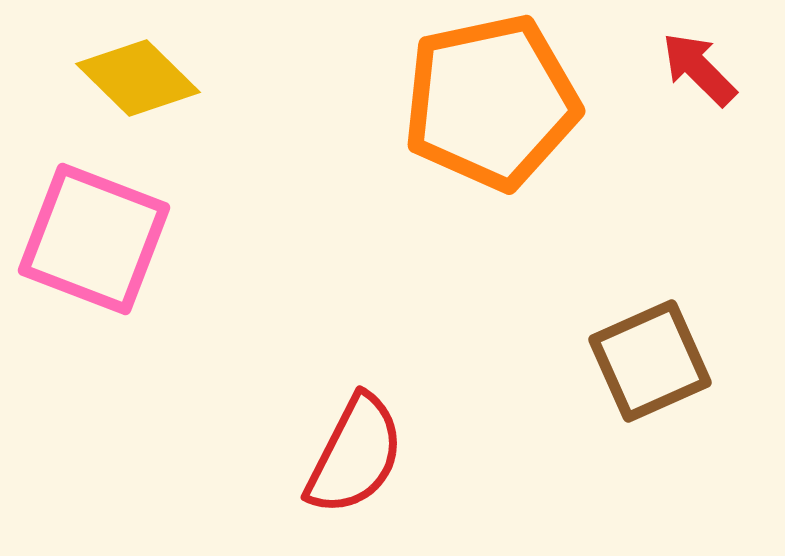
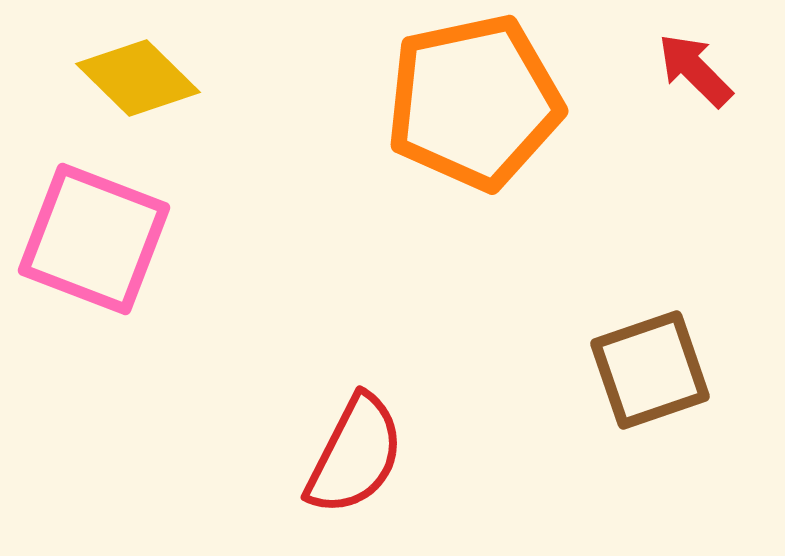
red arrow: moved 4 px left, 1 px down
orange pentagon: moved 17 px left
brown square: moved 9 px down; rotated 5 degrees clockwise
